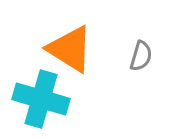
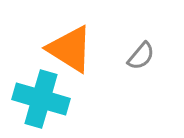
gray semicircle: rotated 24 degrees clockwise
